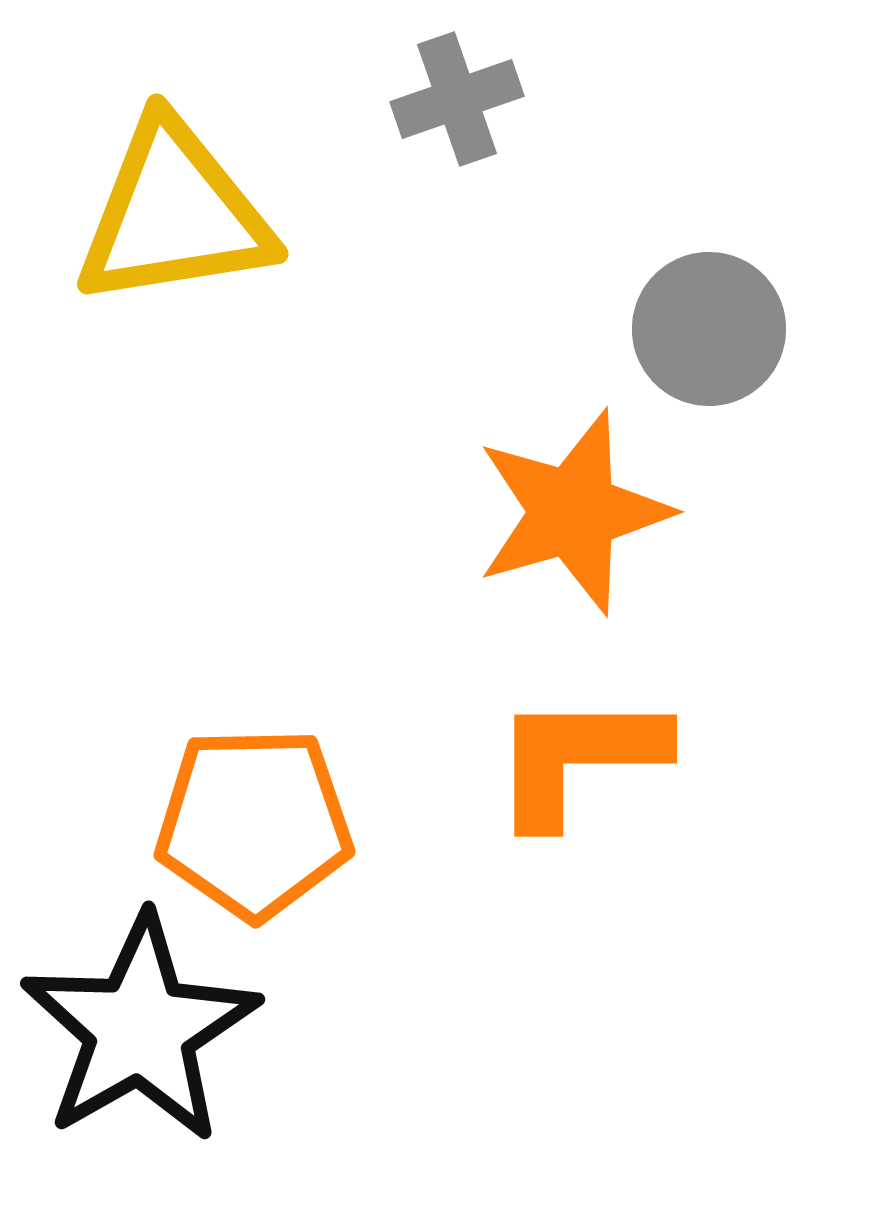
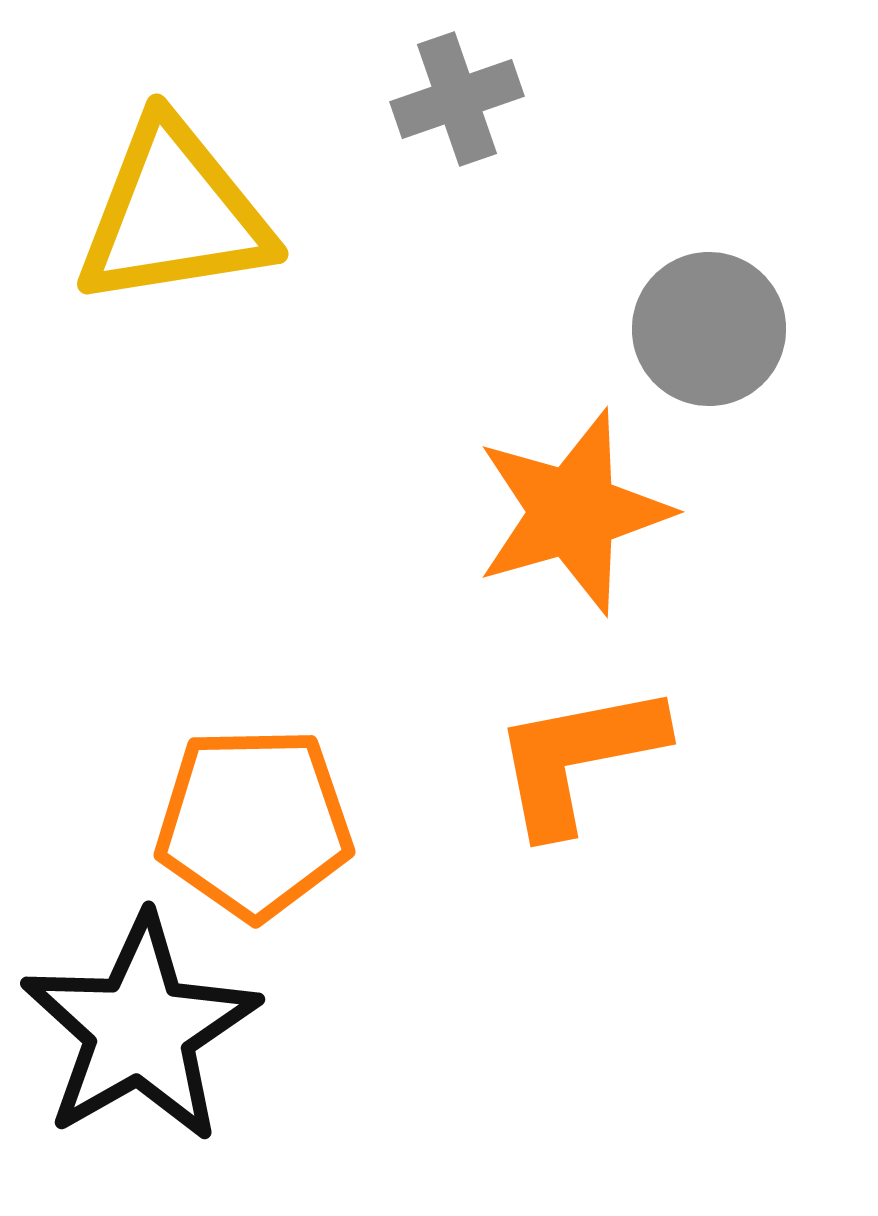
orange L-shape: rotated 11 degrees counterclockwise
